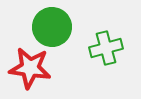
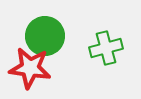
green circle: moved 7 px left, 9 px down
